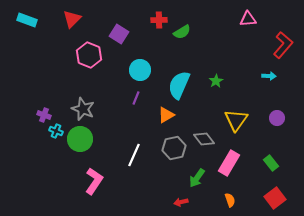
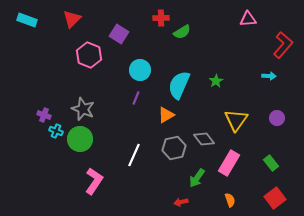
red cross: moved 2 px right, 2 px up
